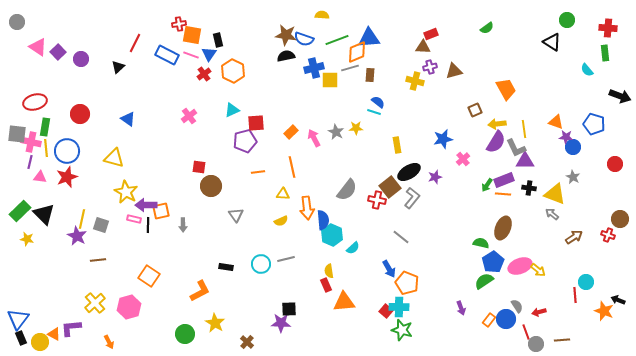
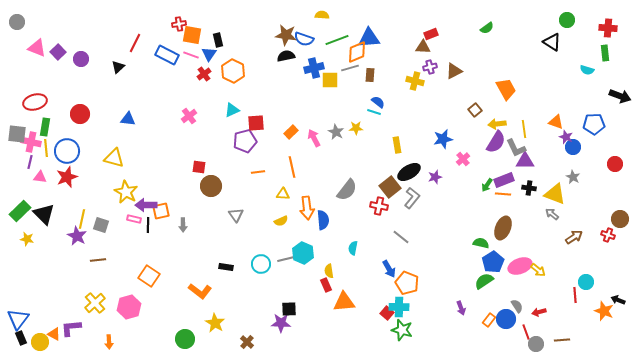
pink triangle at (38, 47): moved 1 px left, 1 px down; rotated 12 degrees counterclockwise
cyan semicircle at (587, 70): rotated 32 degrees counterclockwise
brown triangle at (454, 71): rotated 12 degrees counterclockwise
brown square at (475, 110): rotated 16 degrees counterclockwise
blue triangle at (128, 119): rotated 28 degrees counterclockwise
blue pentagon at (594, 124): rotated 20 degrees counterclockwise
purple star at (566, 137): rotated 16 degrees clockwise
red cross at (377, 200): moved 2 px right, 6 px down
cyan hexagon at (332, 235): moved 29 px left, 18 px down
cyan semicircle at (353, 248): rotated 144 degrees clockwise
orange L-shape at (200, 291): rotated 65 degrees clockwise
red square at (386, 311): moved 1 px right, 2 px down
green circle at (185, 334): moved 5 px down
orange arrow at (109, 342): rotated 24 degrees clockwise
